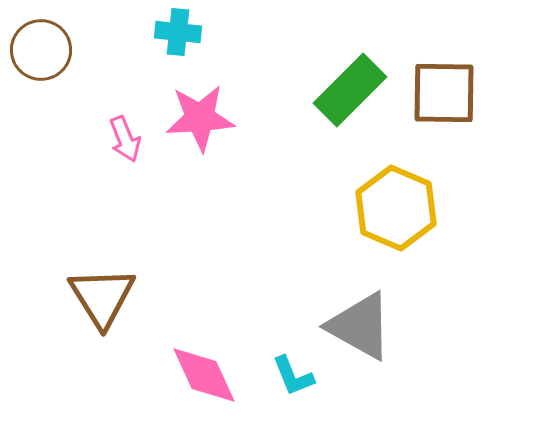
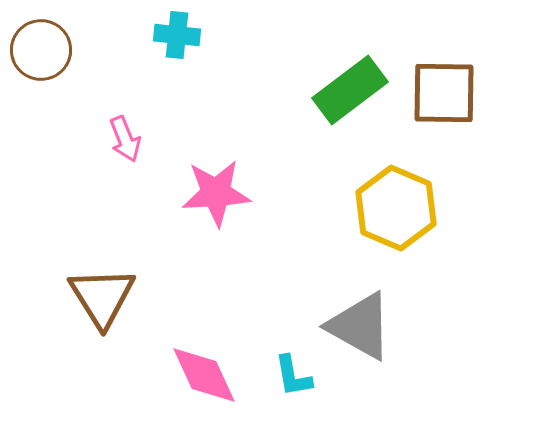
cyan cross: moved 1 px left, 3 px down
green rectangle: rotated 8 degrees clockwise
pink star: moved 16 px right, 75 px down
cyan L-shape: rotated 12 degrees clockwise
